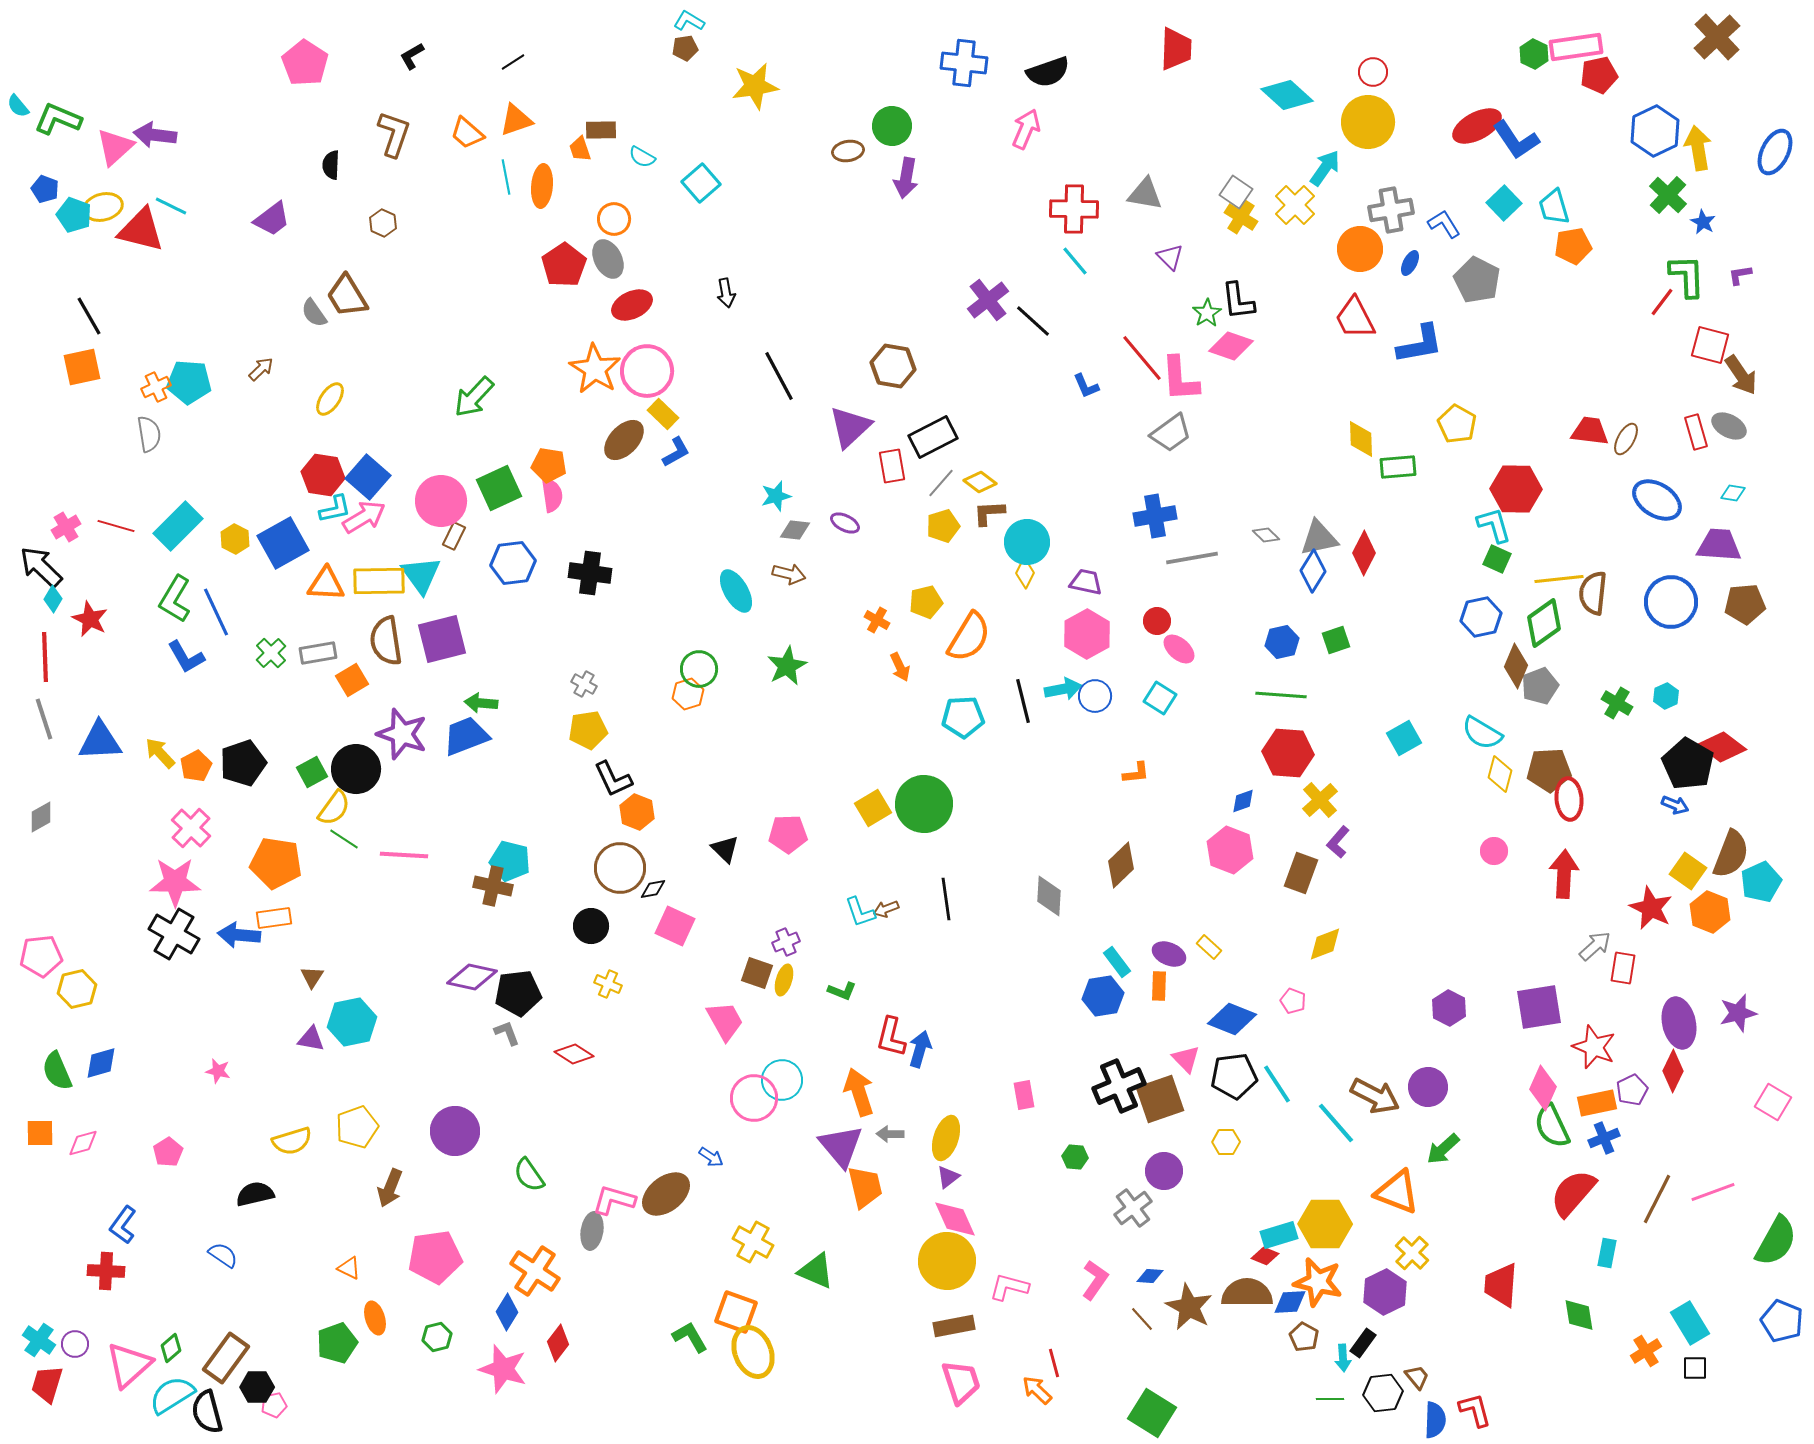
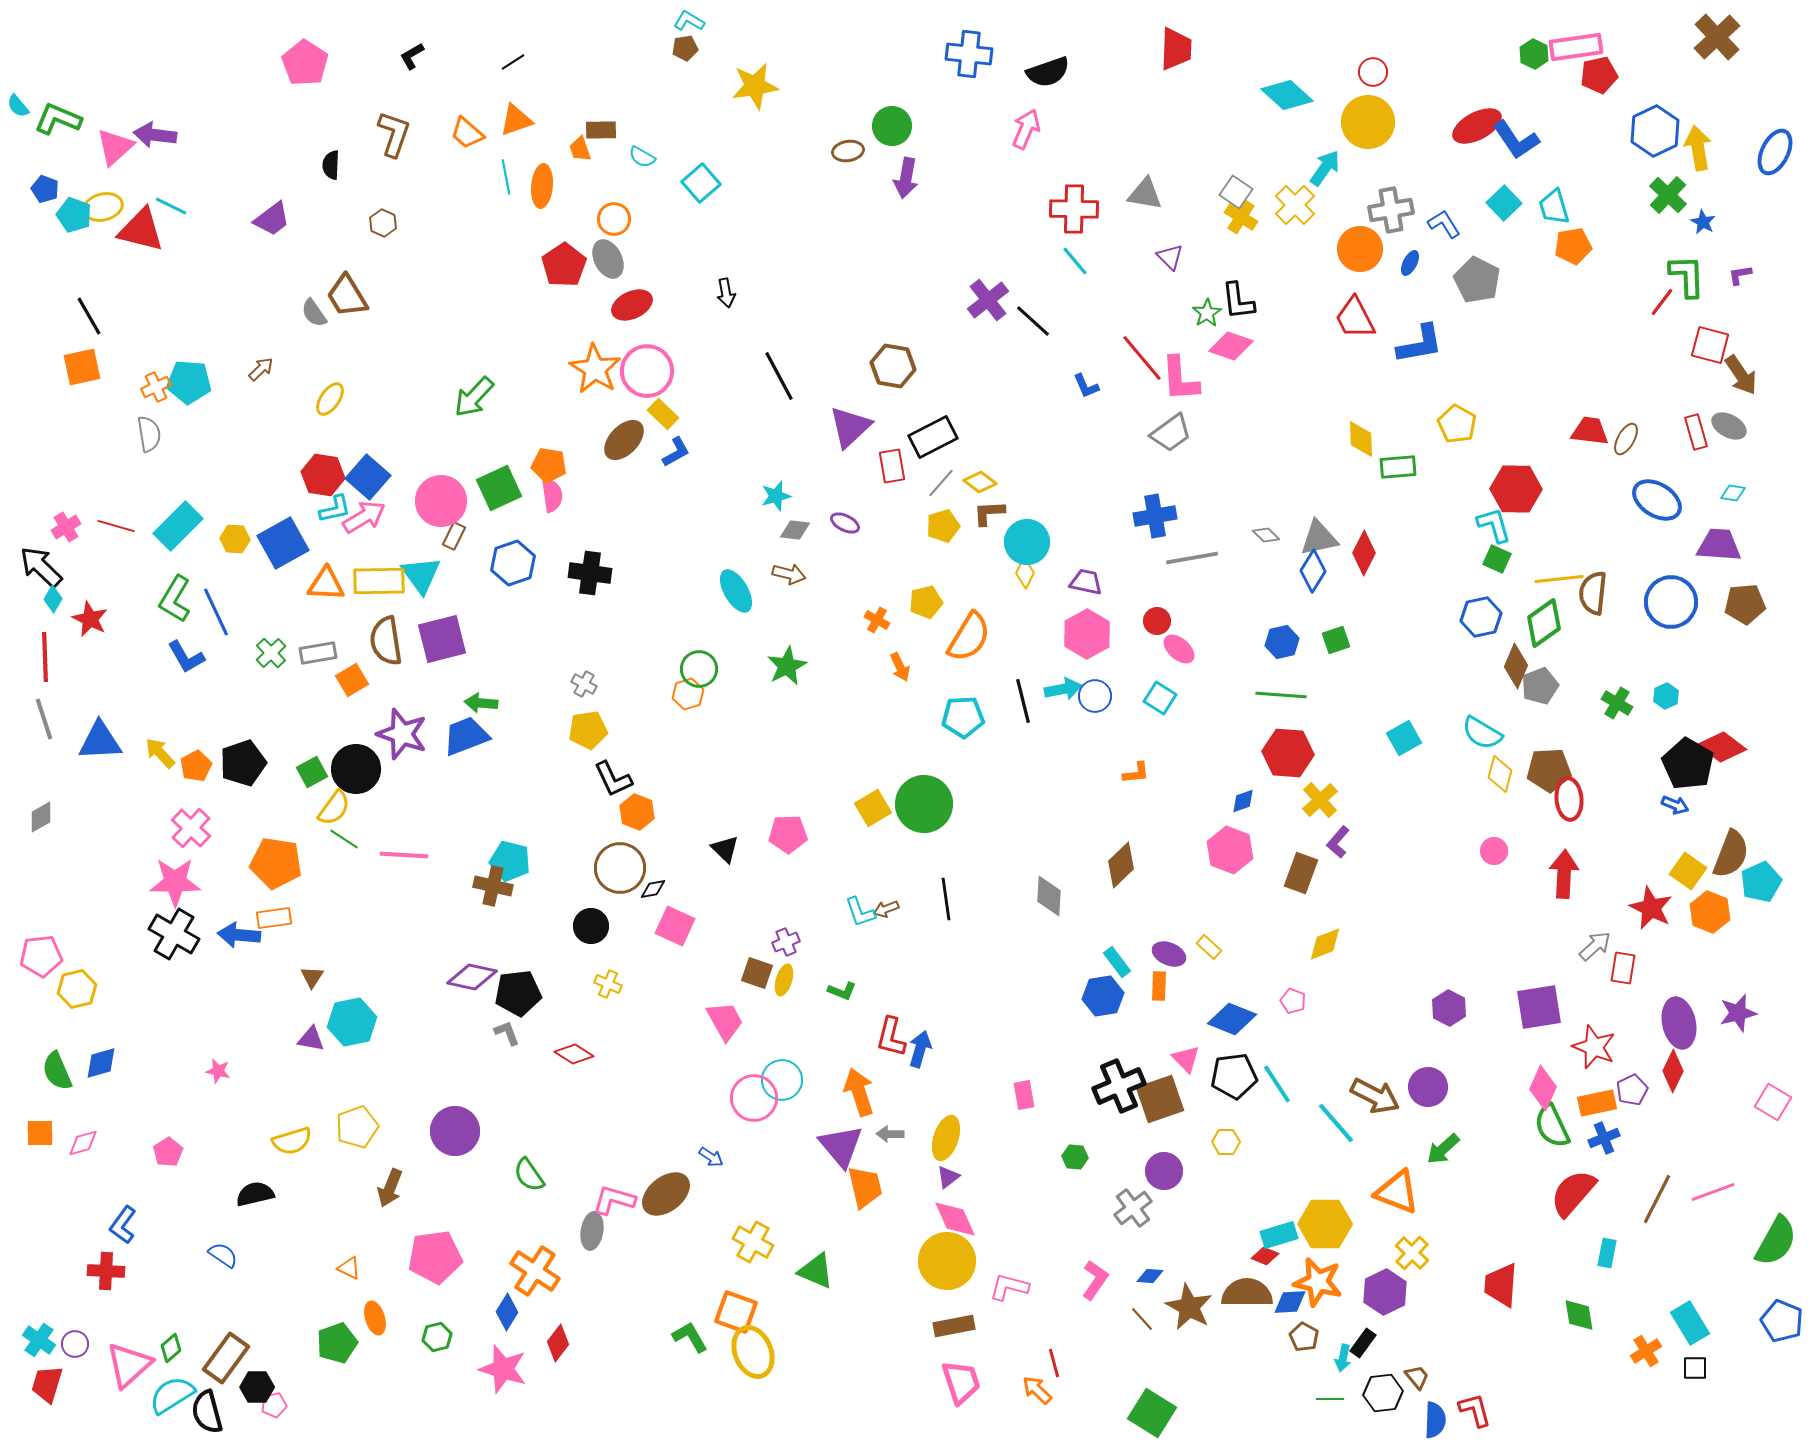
blue cross at (964, 63): moved 5 px right, 9 px up
yellow hexagon at (235, 539): rotated 24 degrees counterclockwise
blue hexagon at (513, 563): rotated 12 degrees counterclockwise
cyan arrow at (1343, 1358): rotated 16 degrees clockwise
